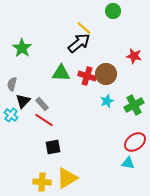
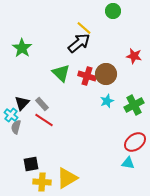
green triangle: rotated 42 degrees clockwise
gray semicircle: moved 4 px right, 43 px down
black triangle: moved 1 px left, 2 px down
black square: moved 22 px left, 17 px down
